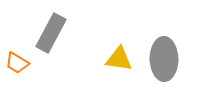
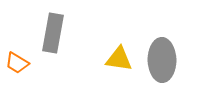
gray rectangle: moved 2 px right; rotated 18 degrees counterclockwise
gray ellipse: moved 2 px left, 1 px down
